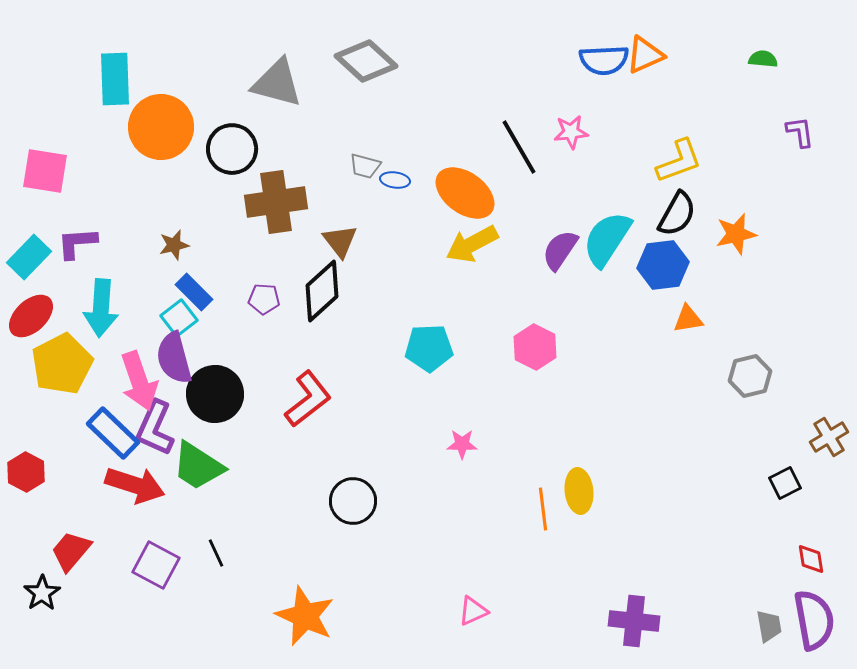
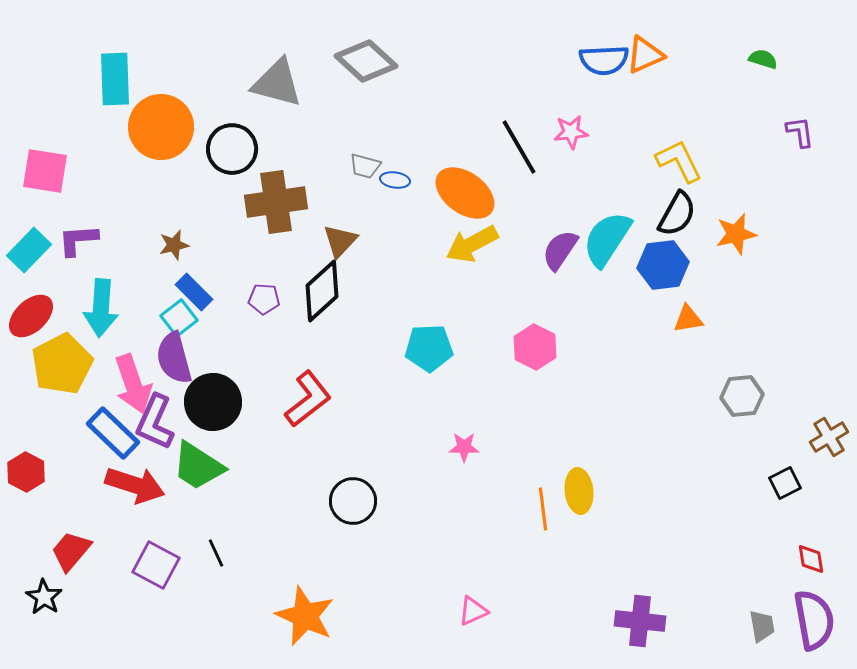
green semicircle at (763, 59): rotated 12 degrees clockwise
yellow L-shape at (679, 161): rotated 96 degrees counterclockwise
brown triangle at (340, 241): rotated 21 degrees clockwise
purple L-shape at (77, 243): moved 1 px right, 3 px up
cyan rectangle at (29, 257): moved 7 px up
gray hexagon at (750, 376): moved 8 px left, 20 px down; rotated 9 degrees clockwise
pink arrow at (139, 381): moved 6 px left, 3 px down
black circle at (215, 394): moved 2 px left, 8 px down
purple L-shape at (155, 428): moved 6 px up
pink star at (462, 444): moved 2 px right, 3 px down
black star at (42, 593): moved 2 px right, 4 px down; rotated 6 degrees counterclockwise
purple cross at (634, 621): moved 6 px right
gray trapezoid at (769, 626): moved 7 px left
